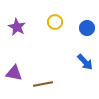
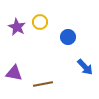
yellow circle: moved 15 px left
blue circle: moved 19 px left, 9 px down
blue arrow: moved 5 px down
